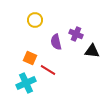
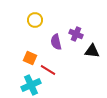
cyan cross: moved 5 px right, 2 px down
